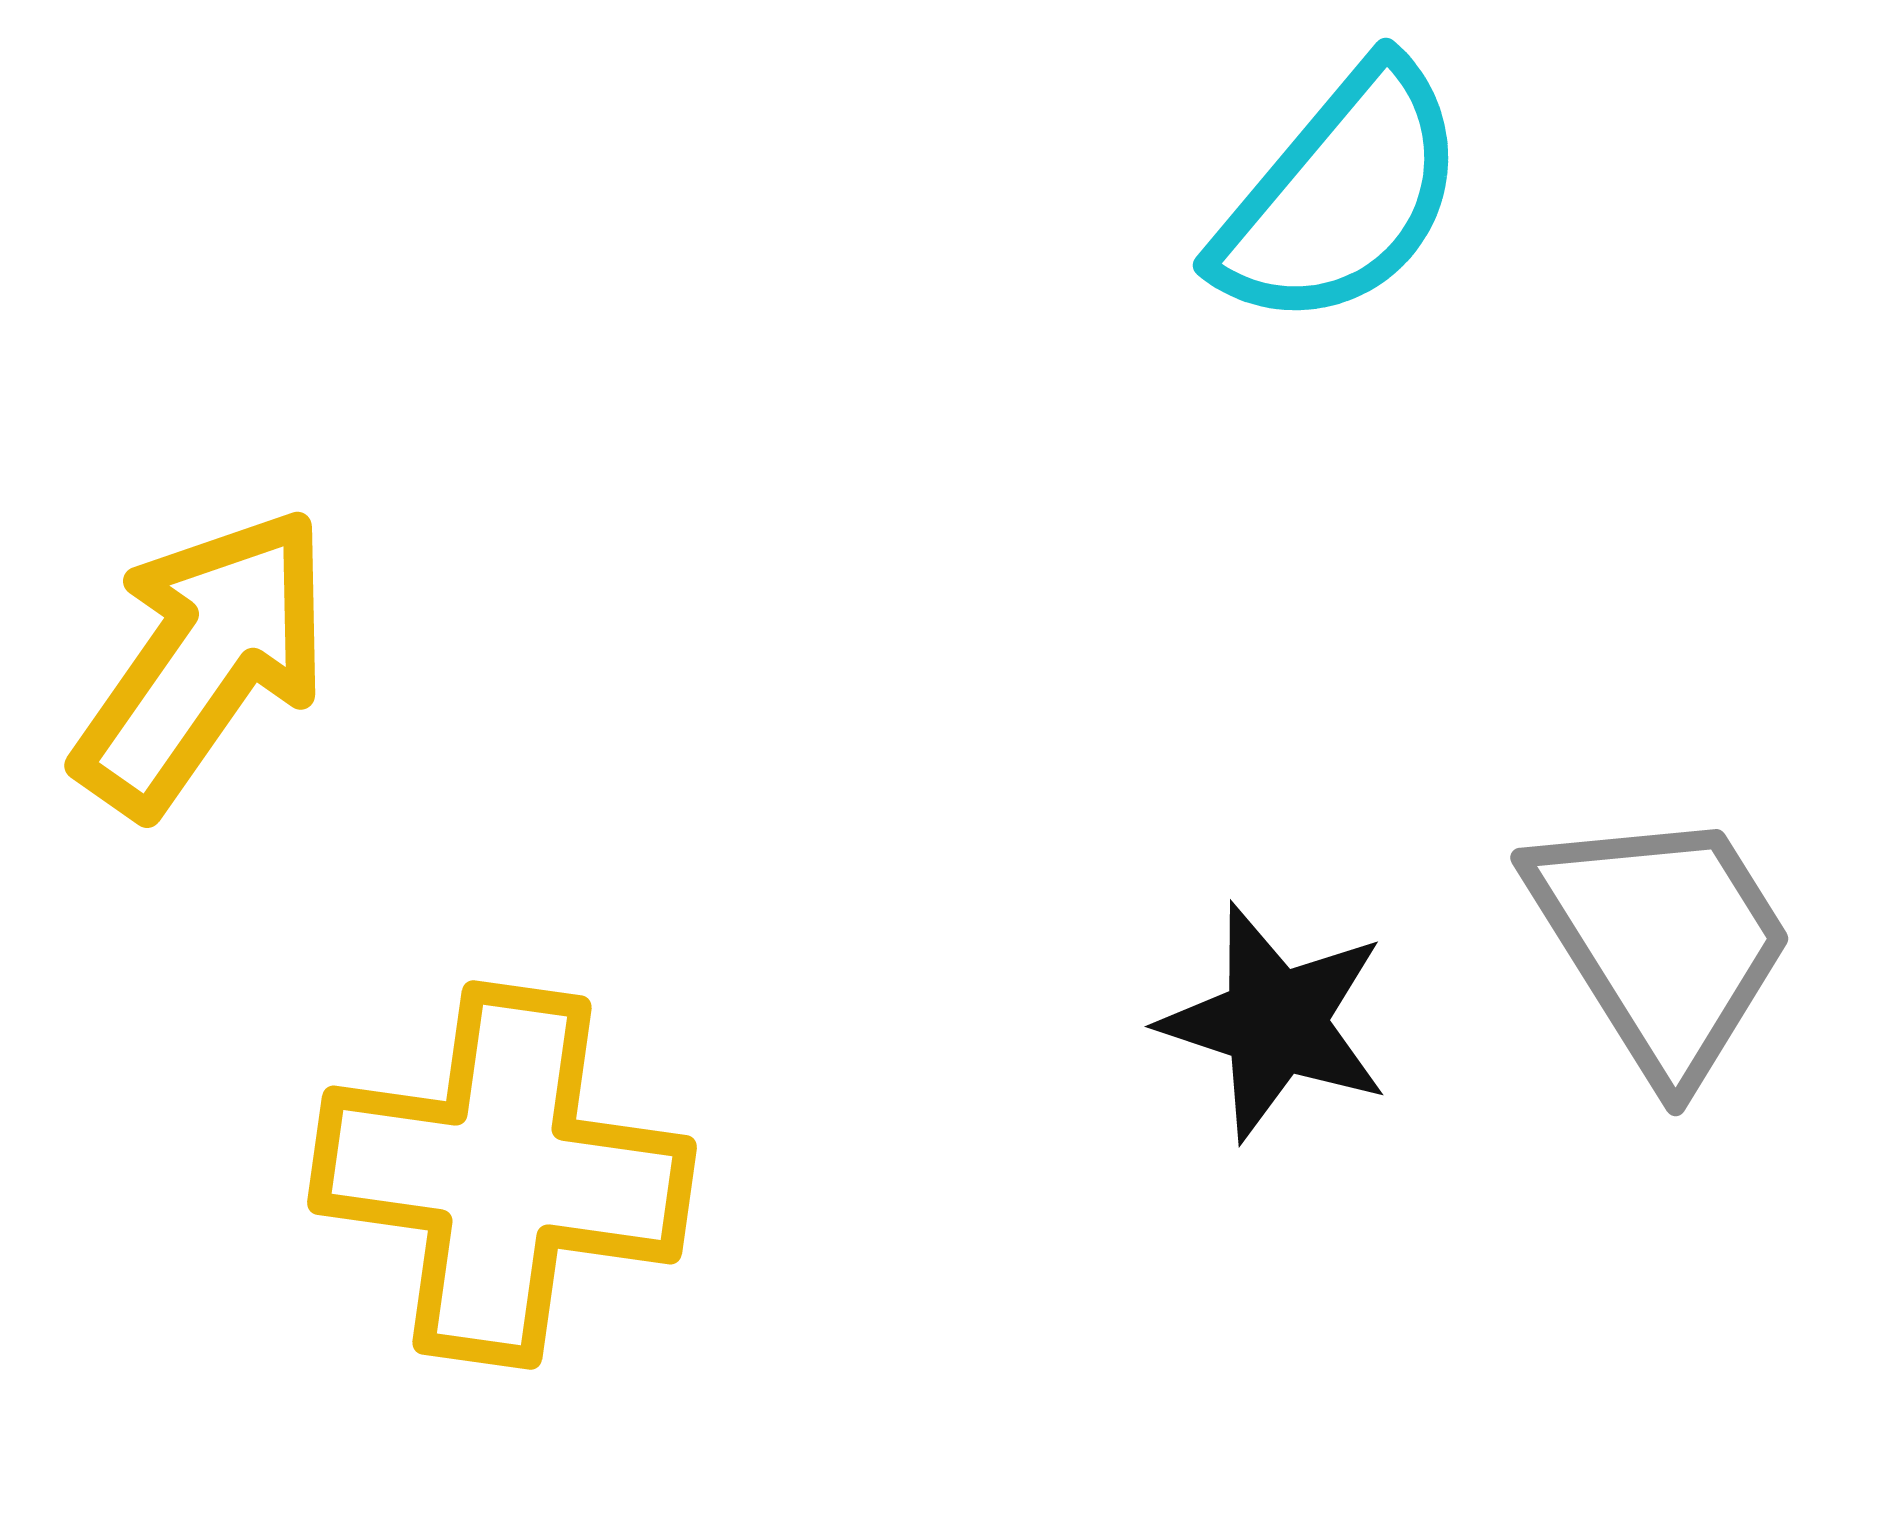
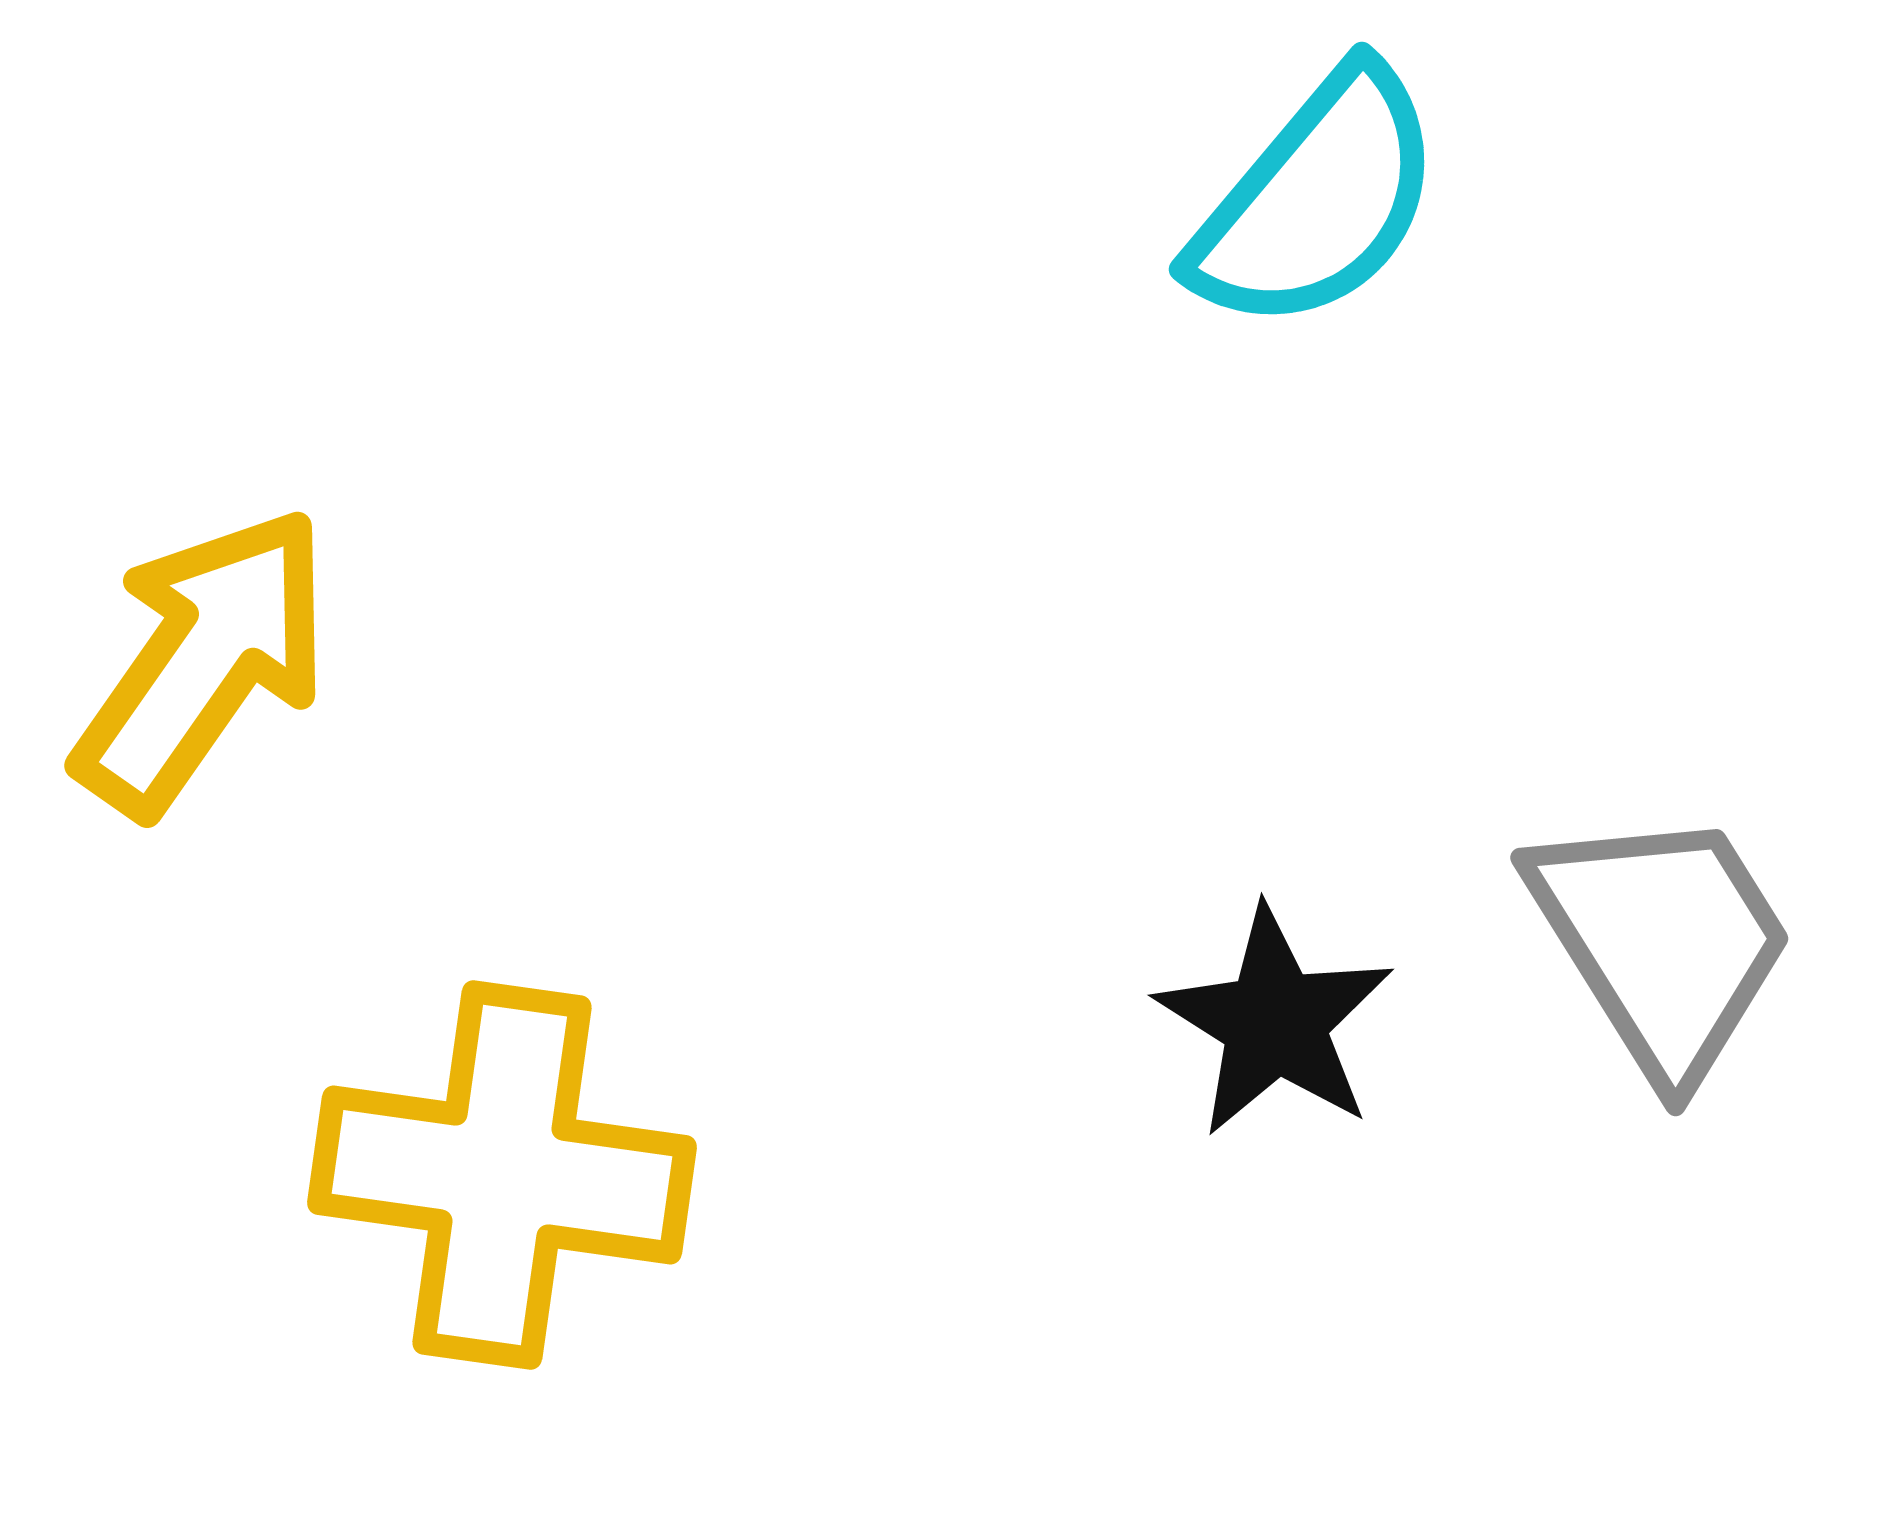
cyan semicircle: moved 24 px left, 4 px down
black star: rotated 14 degrees clockwise
